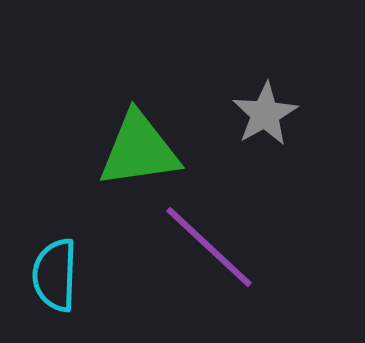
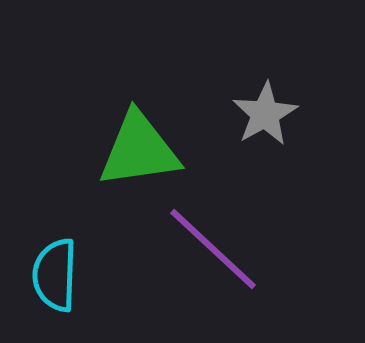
purple line: moved 4 px right, 2 px down
